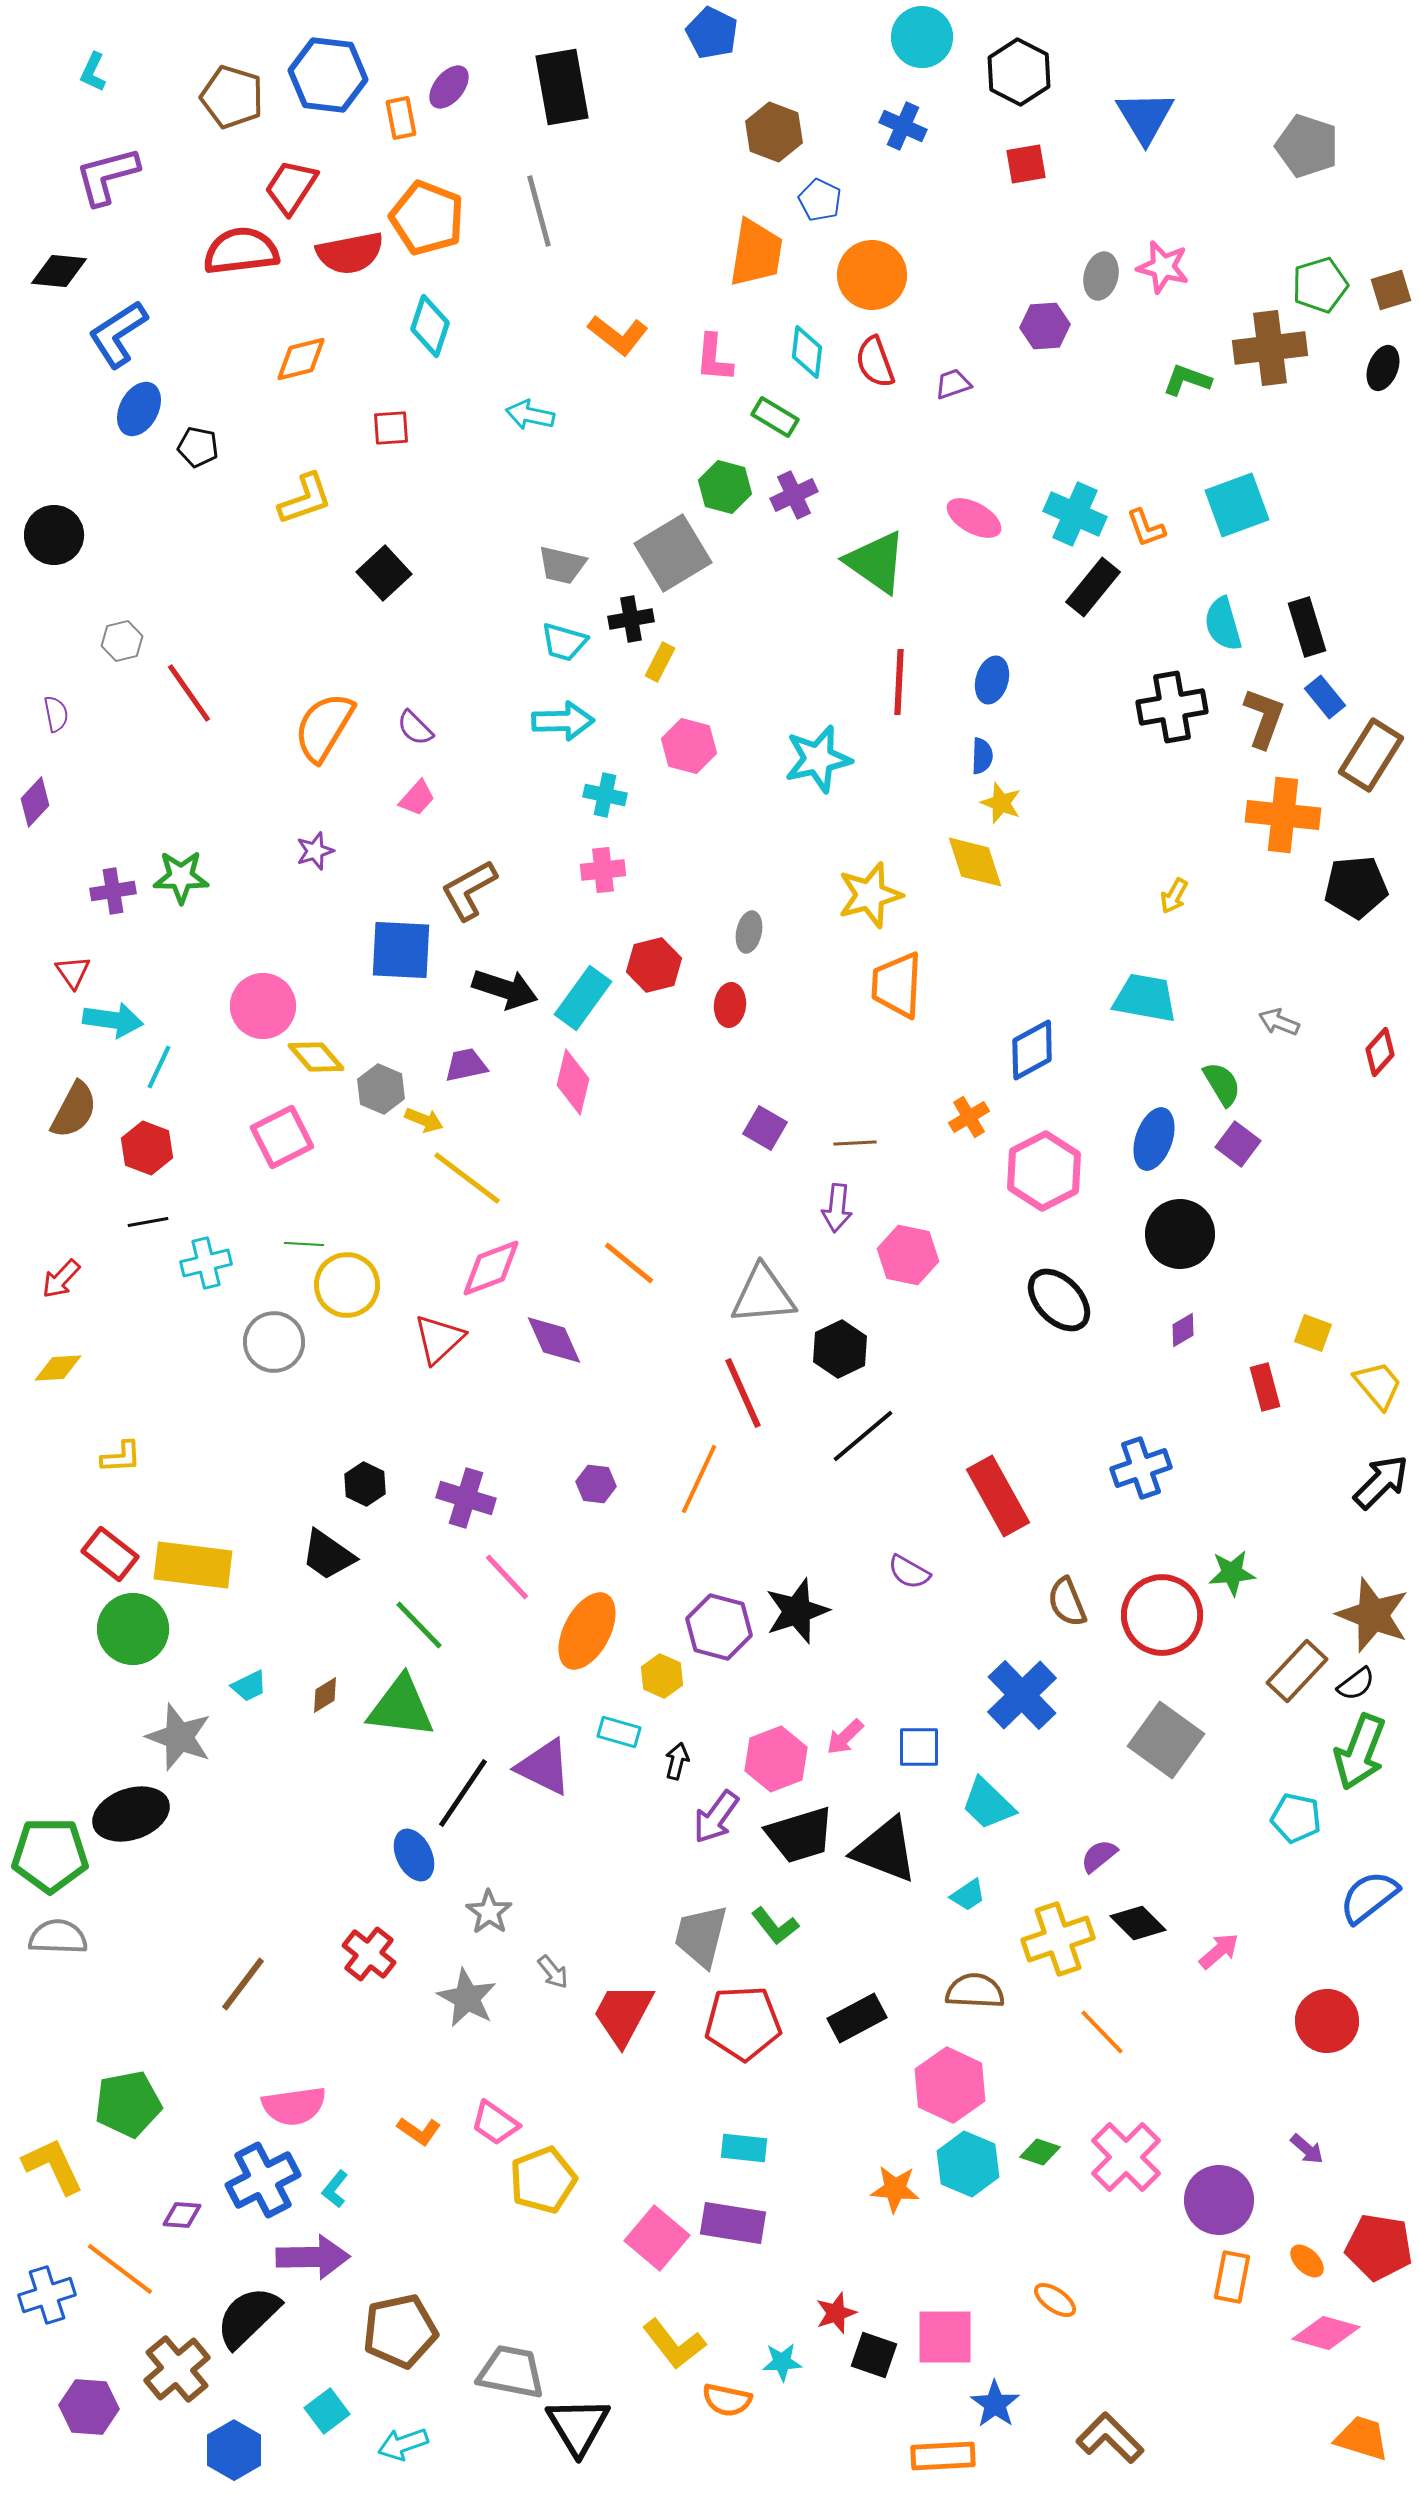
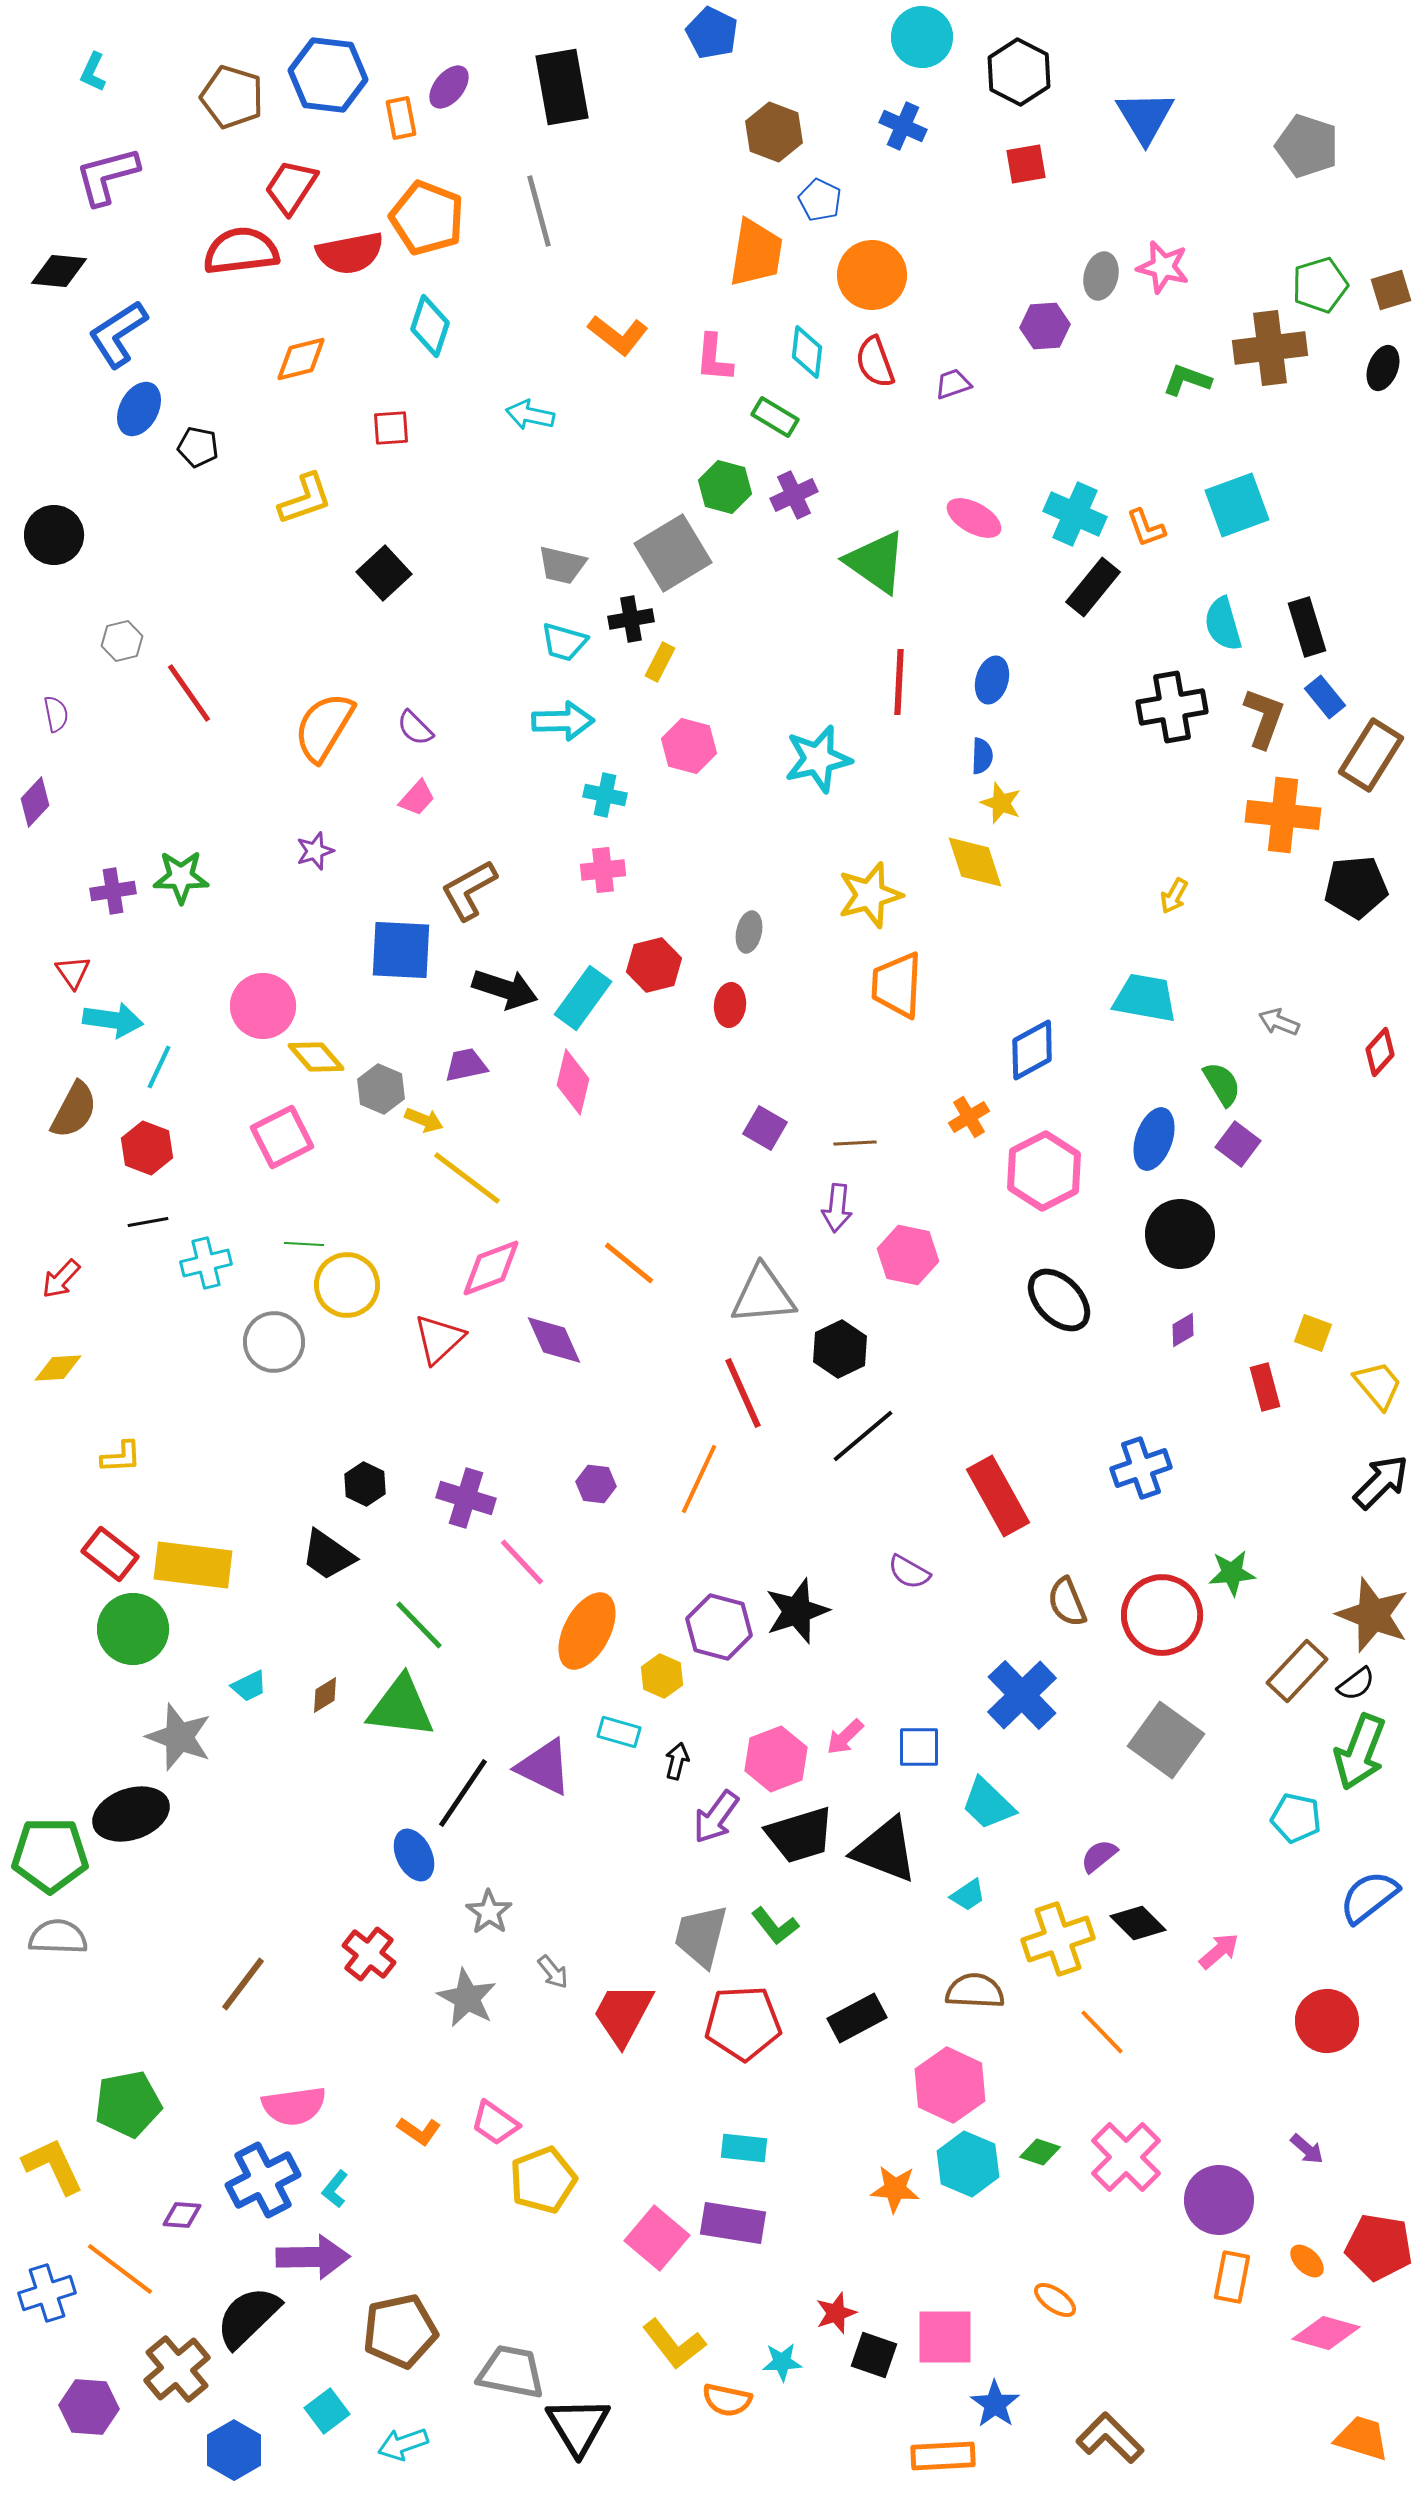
pink line at (507, 1577): moved 15 px right, 15 px up
blue cross at (47, 2295): moved 2 px up
